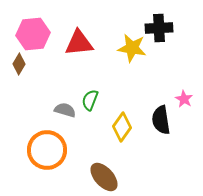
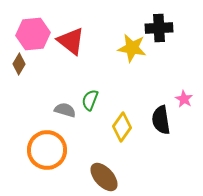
red triangle: moved 8 px left, 2 px up; rotated 44 degrees clockwise
